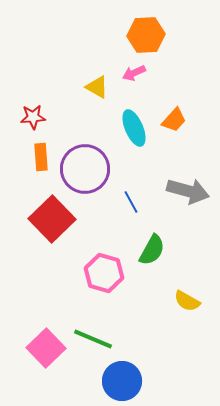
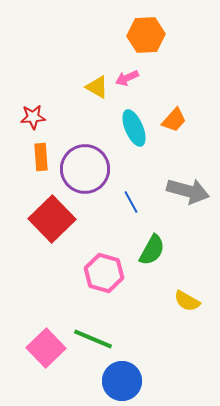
pink arrow: moved 7 px left, 5 px down
